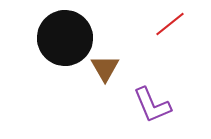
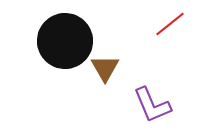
black circle: moved 3 px down
